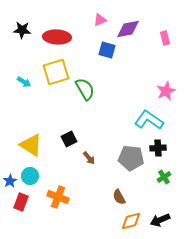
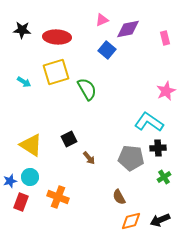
pink triangle: moved 2 px right
blue square: rotated 24 degrees clockwise
green semicircle: moved 2 px right
cyan L-shape: moved 2 px down
cyan circle: moved 1 px down
blue star: rotated 16 degrees clockwise
